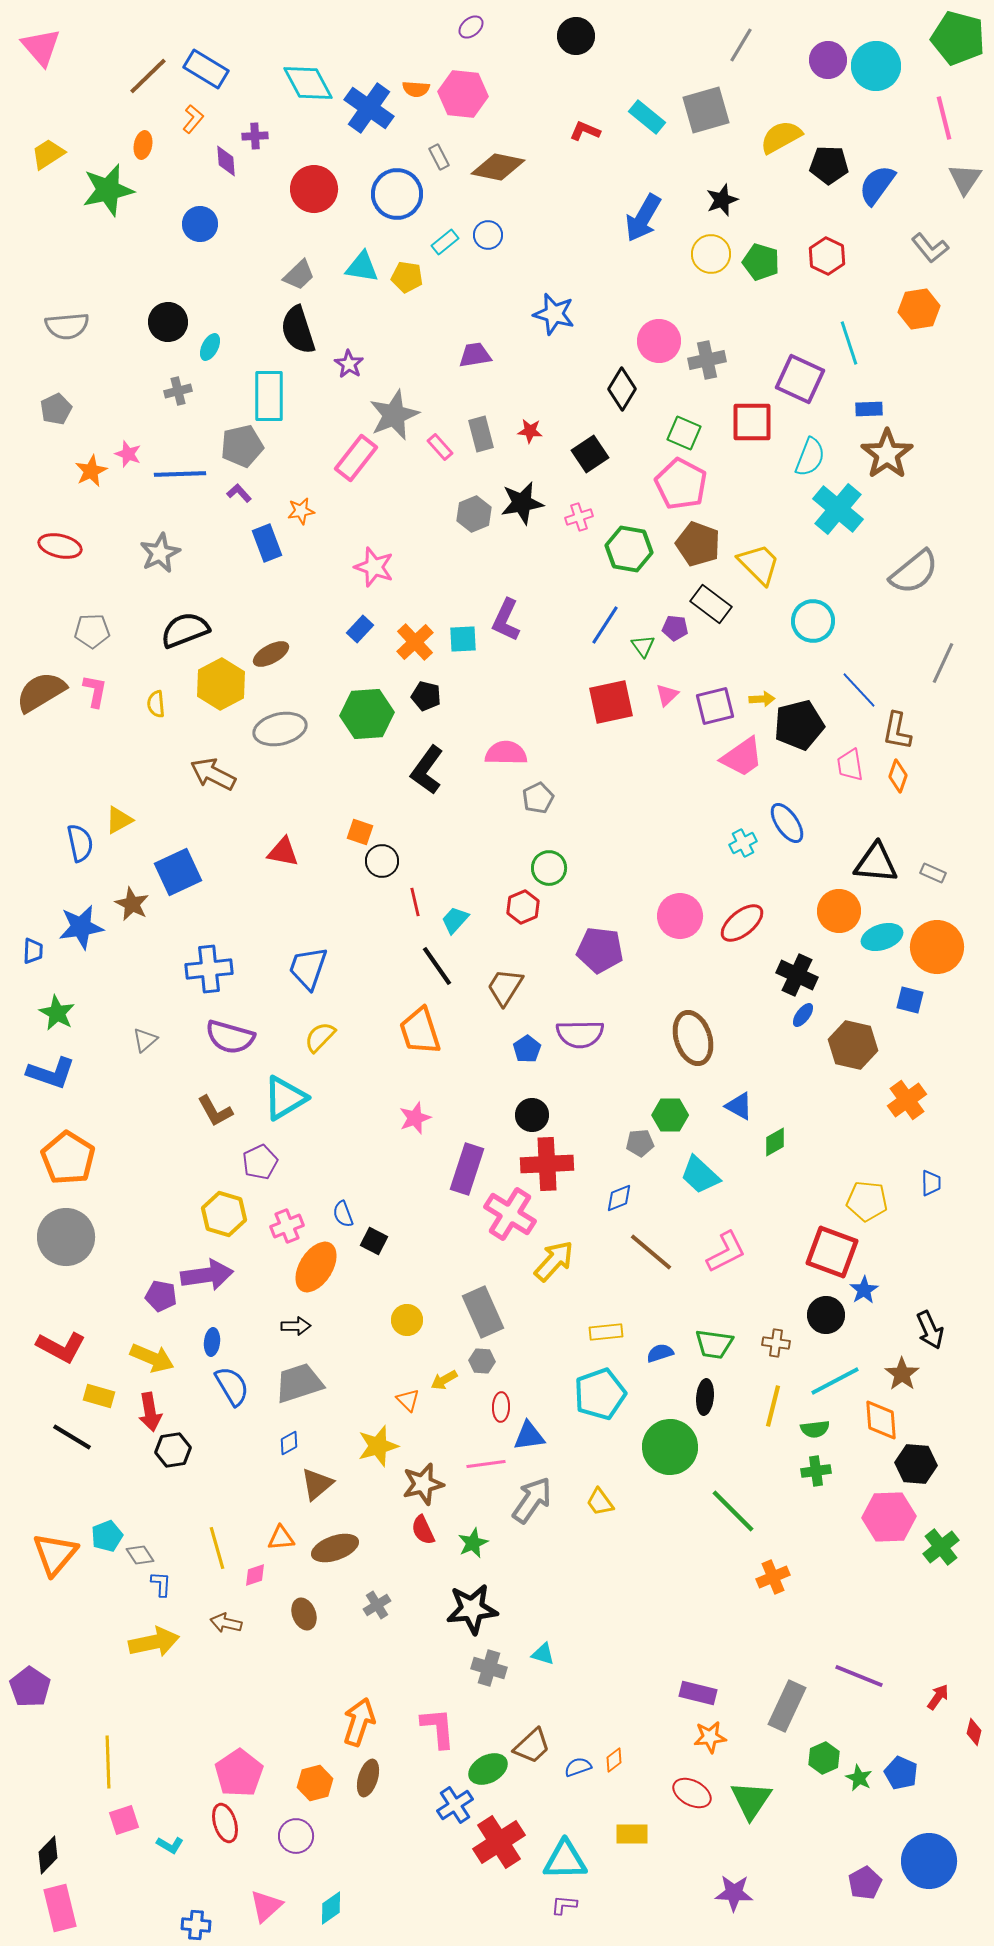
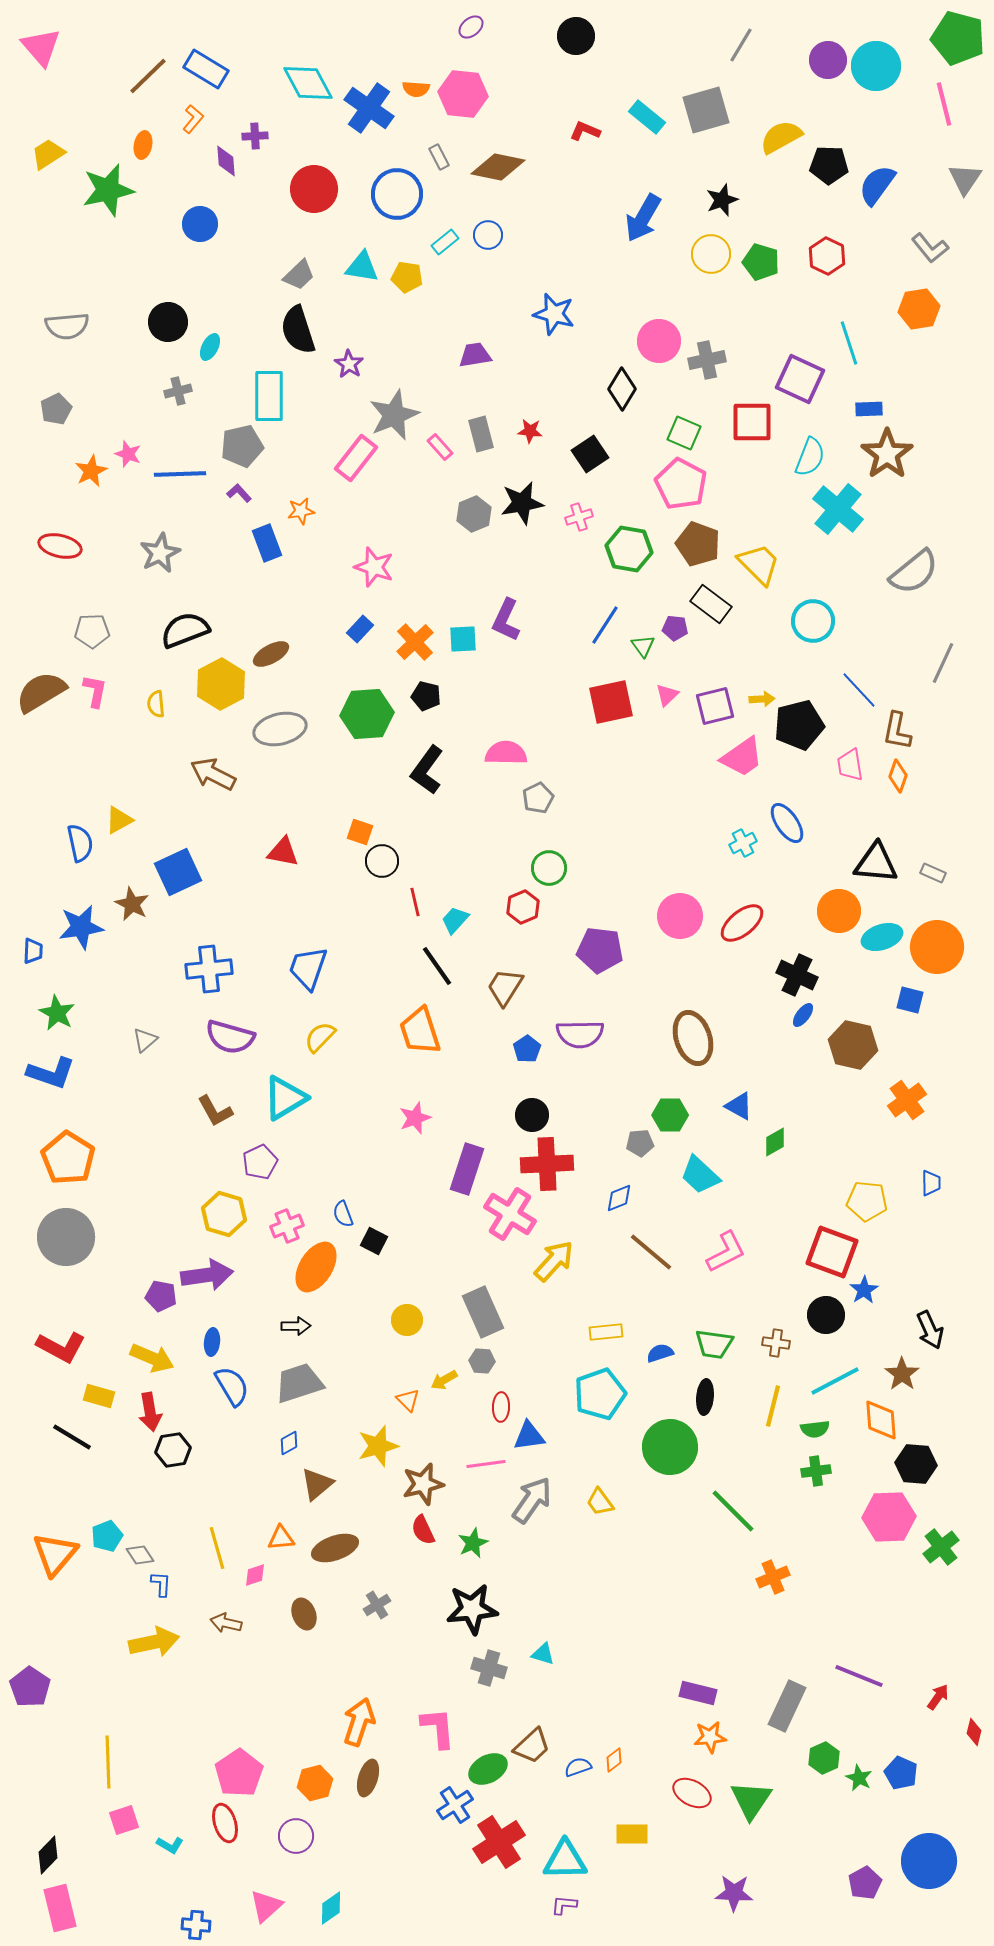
pink line at (944, 118): moved 14 px up
